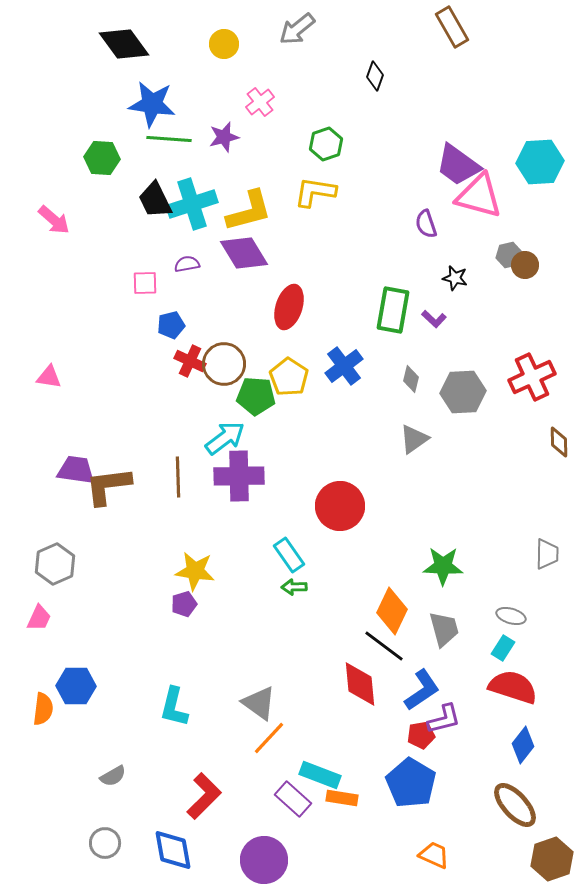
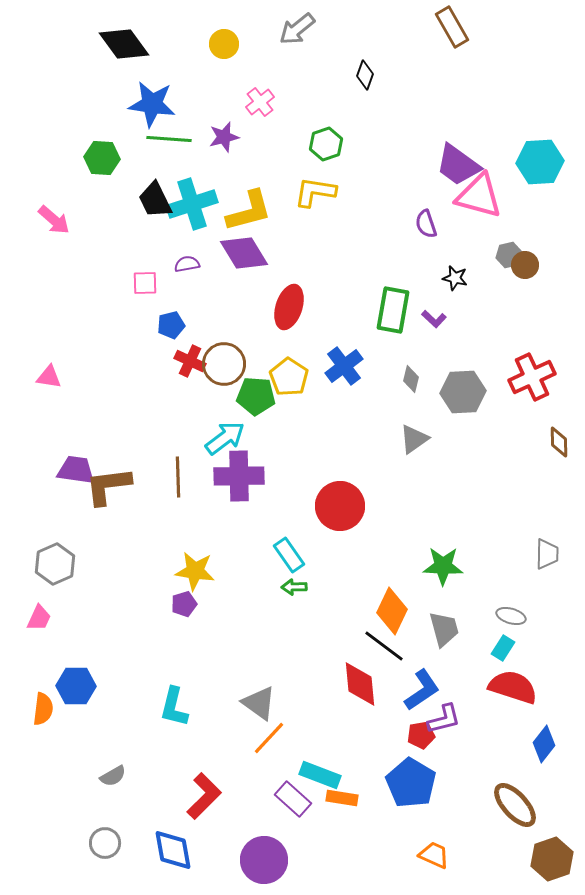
black diamond at (375, 76): moved 10 px left, 1 px up
blue diamond at (523, 745): moved 21 px right, 1 px up
